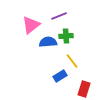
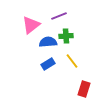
blue rectangle: moved 12 px left, 12 px up
